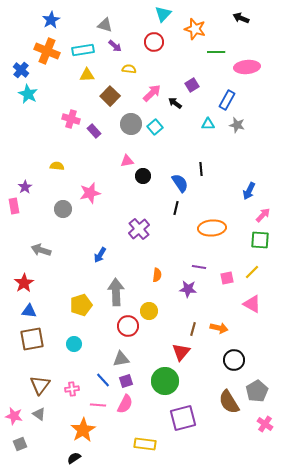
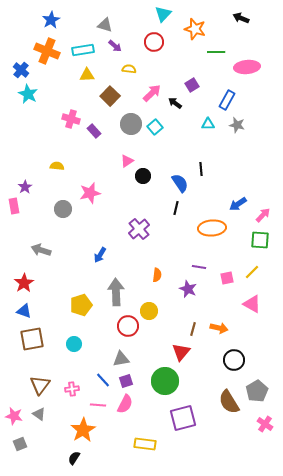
pink triangle at (127, 161): rotated 24 degrees counterclockwise
blue arrow at (249, 191): moved 11 px left, 13 px down; rotated 30 degrees clockwise
purple star at (188, 289): rotated 18 degrees clockwise
blue triangle at (29, 311): moved 5 px left; rotated 14 degrees clockwise
black semicircle at (74, 458): rotated 24 degrees counterclockwise
